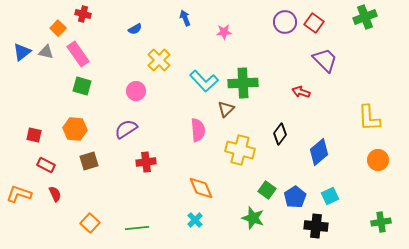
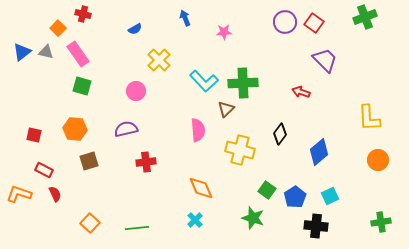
purple semicircle at (126, 129): rotated 20 degrees clockwise
red rectangle at (46, 165): moved 2 px left, 5 px down
